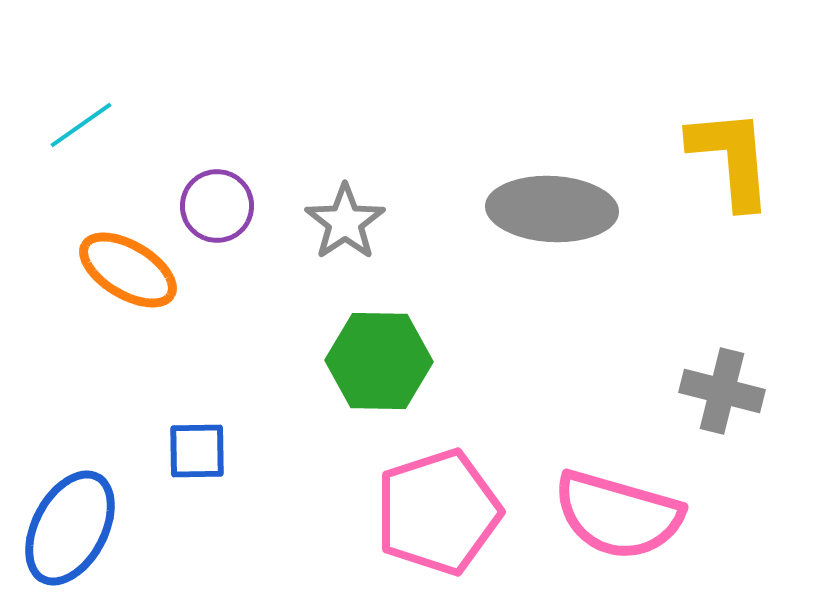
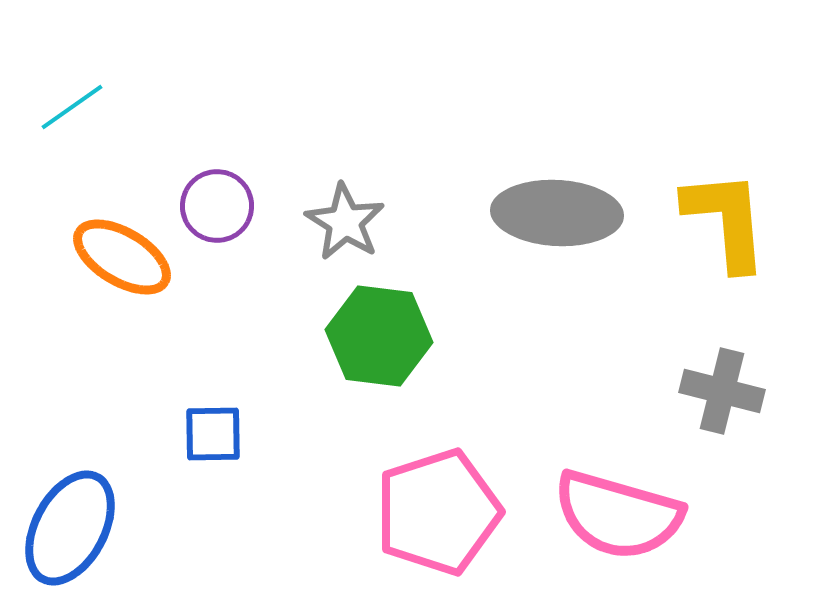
cyan line: moved 9 px left, 18 px up
yellow L-shape: moved 5 px left, 62 px down
gray ellipse: moved 5 px right, 4 px down
gray star: rotated 6 degrees counterclockwise
orange ellipse: moved 6 px left, 13 px up
green hexagon: moved 25 px up; rotated 6 degrees clockwise
blue square: moved 16 px right, 17 px up
